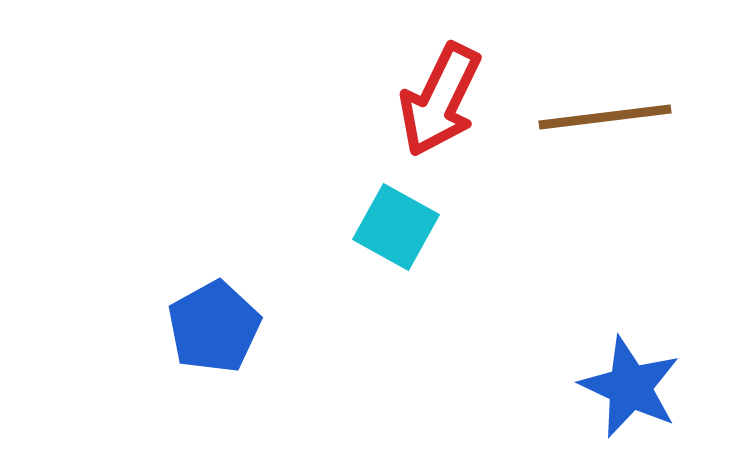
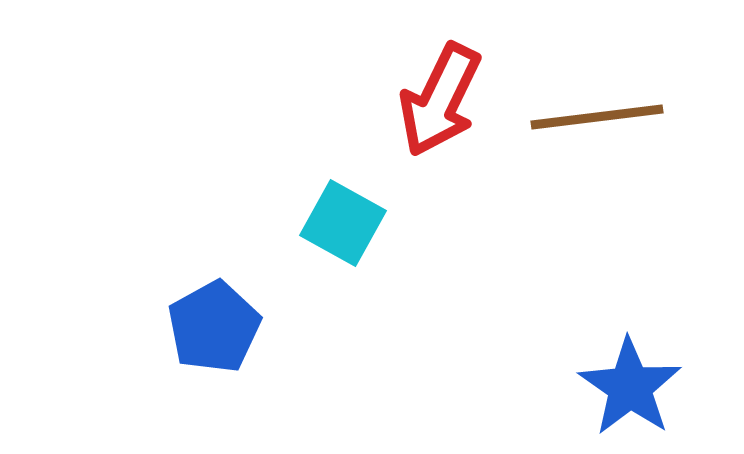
brown line: moved 8 px left
cyan square: moved 53 px left, 4 px up
blue star: rotated 10 degrees clockwise
